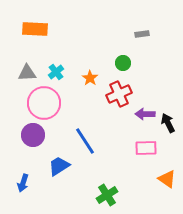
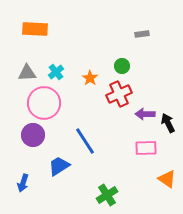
green circle: moved 1 px left, 3 px down
